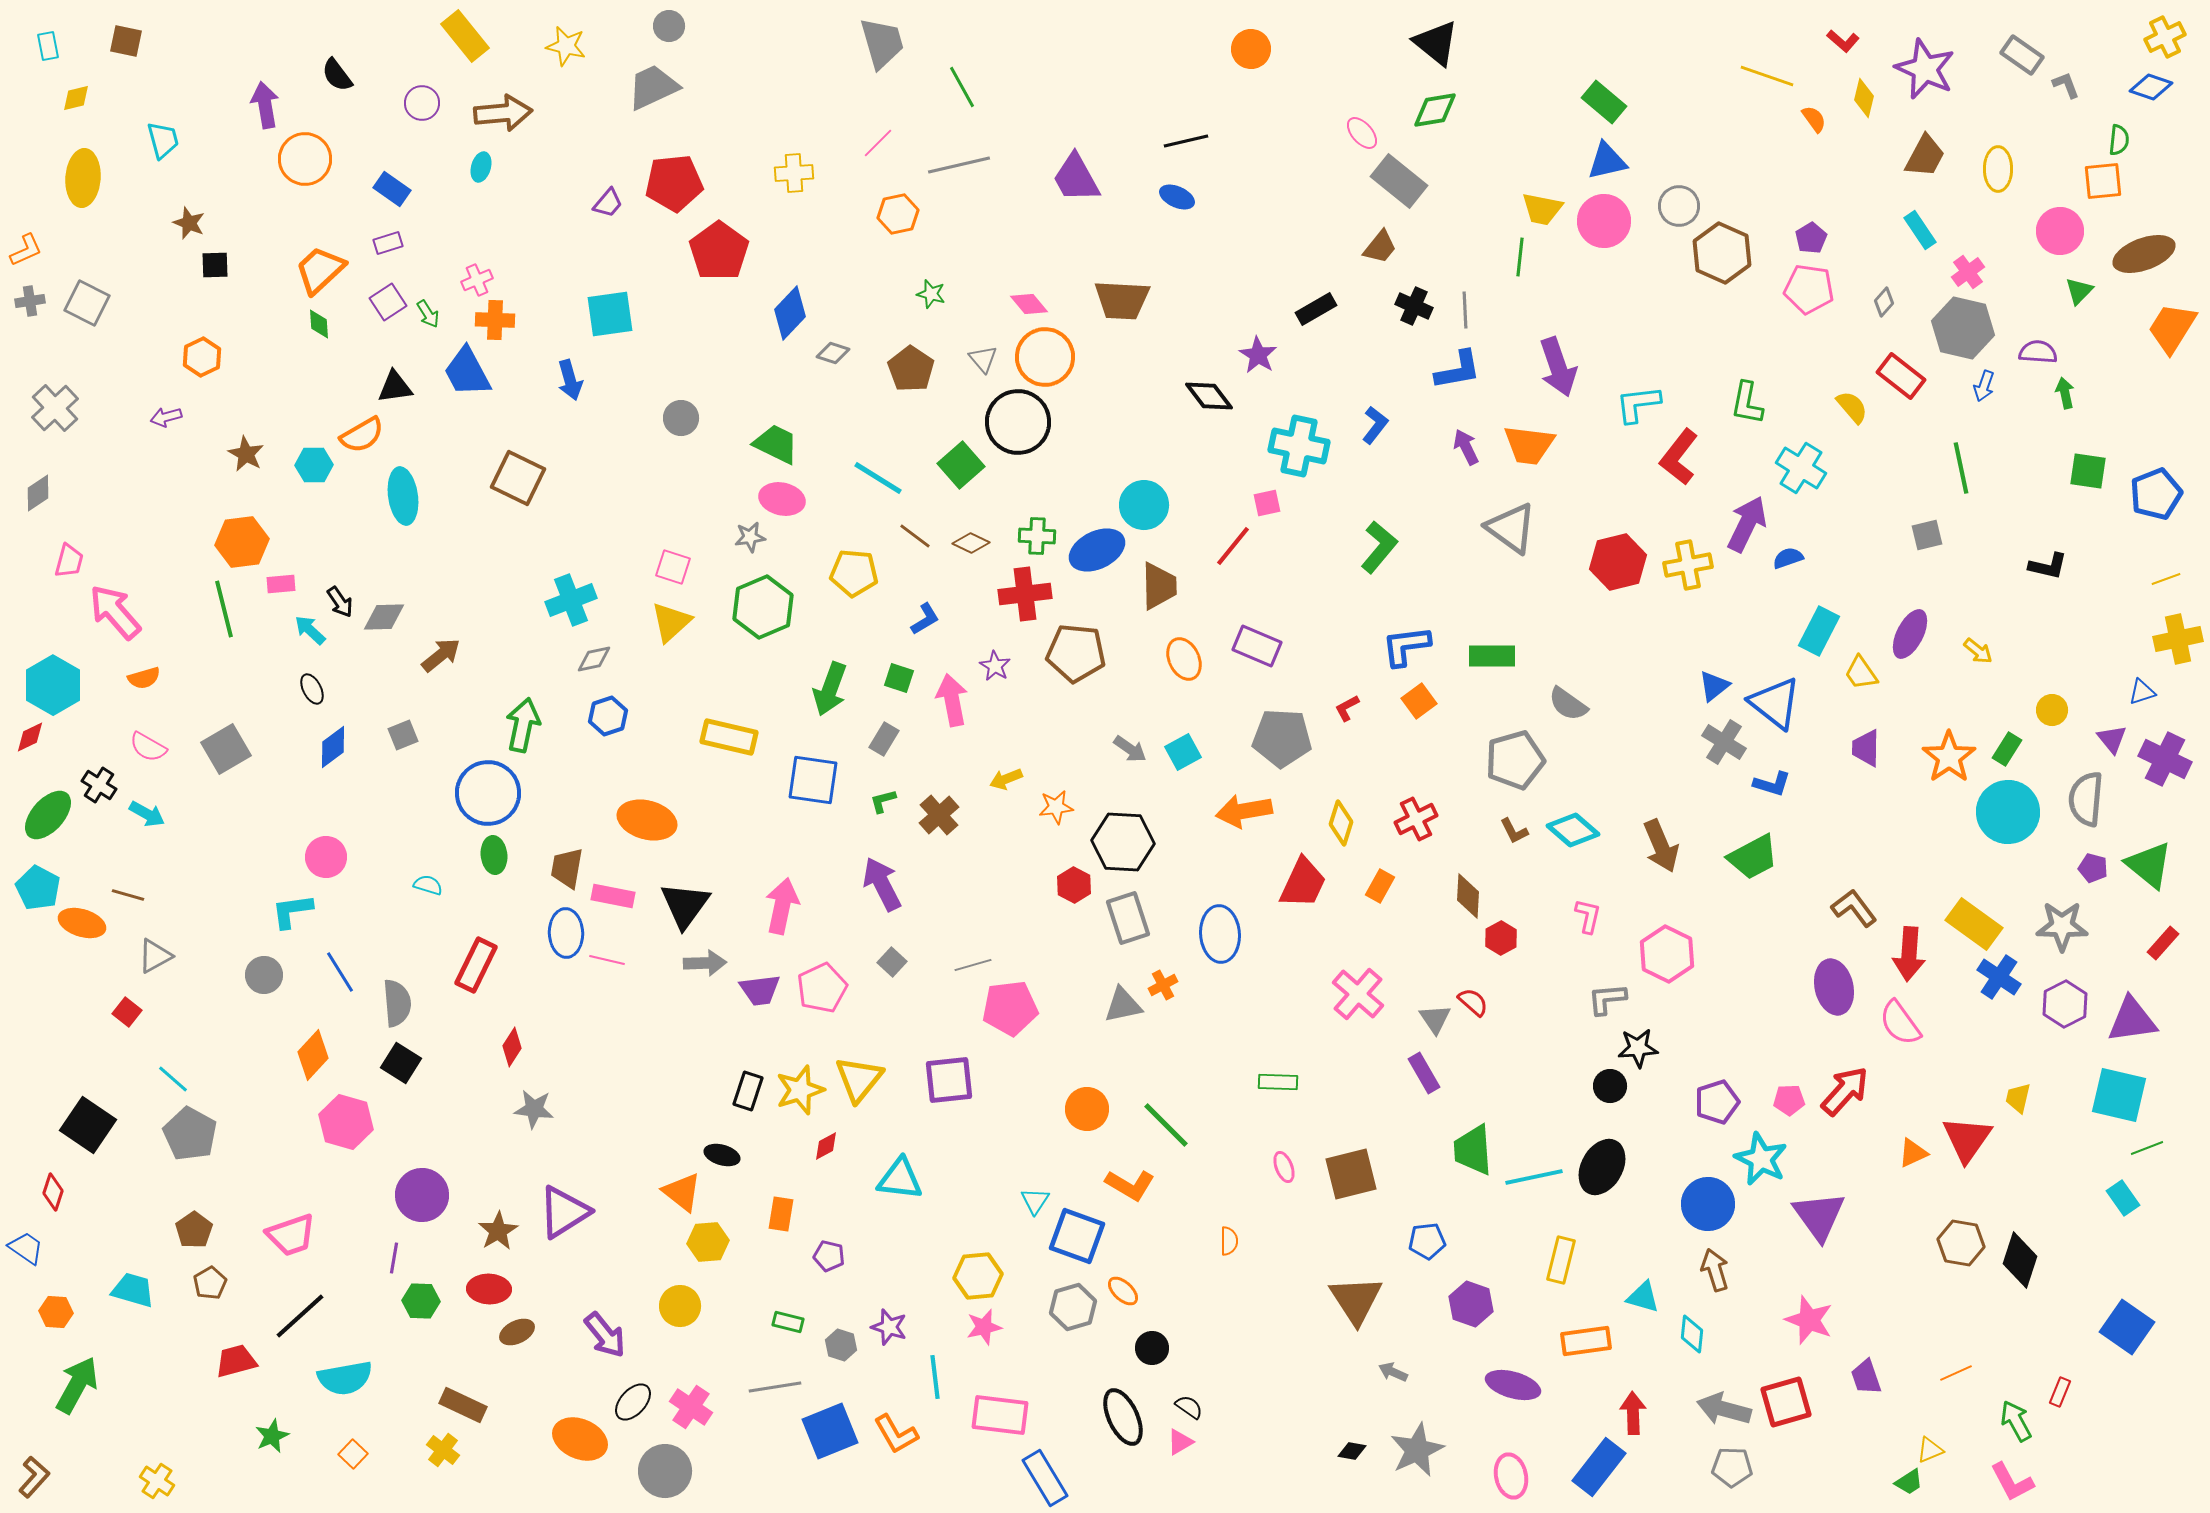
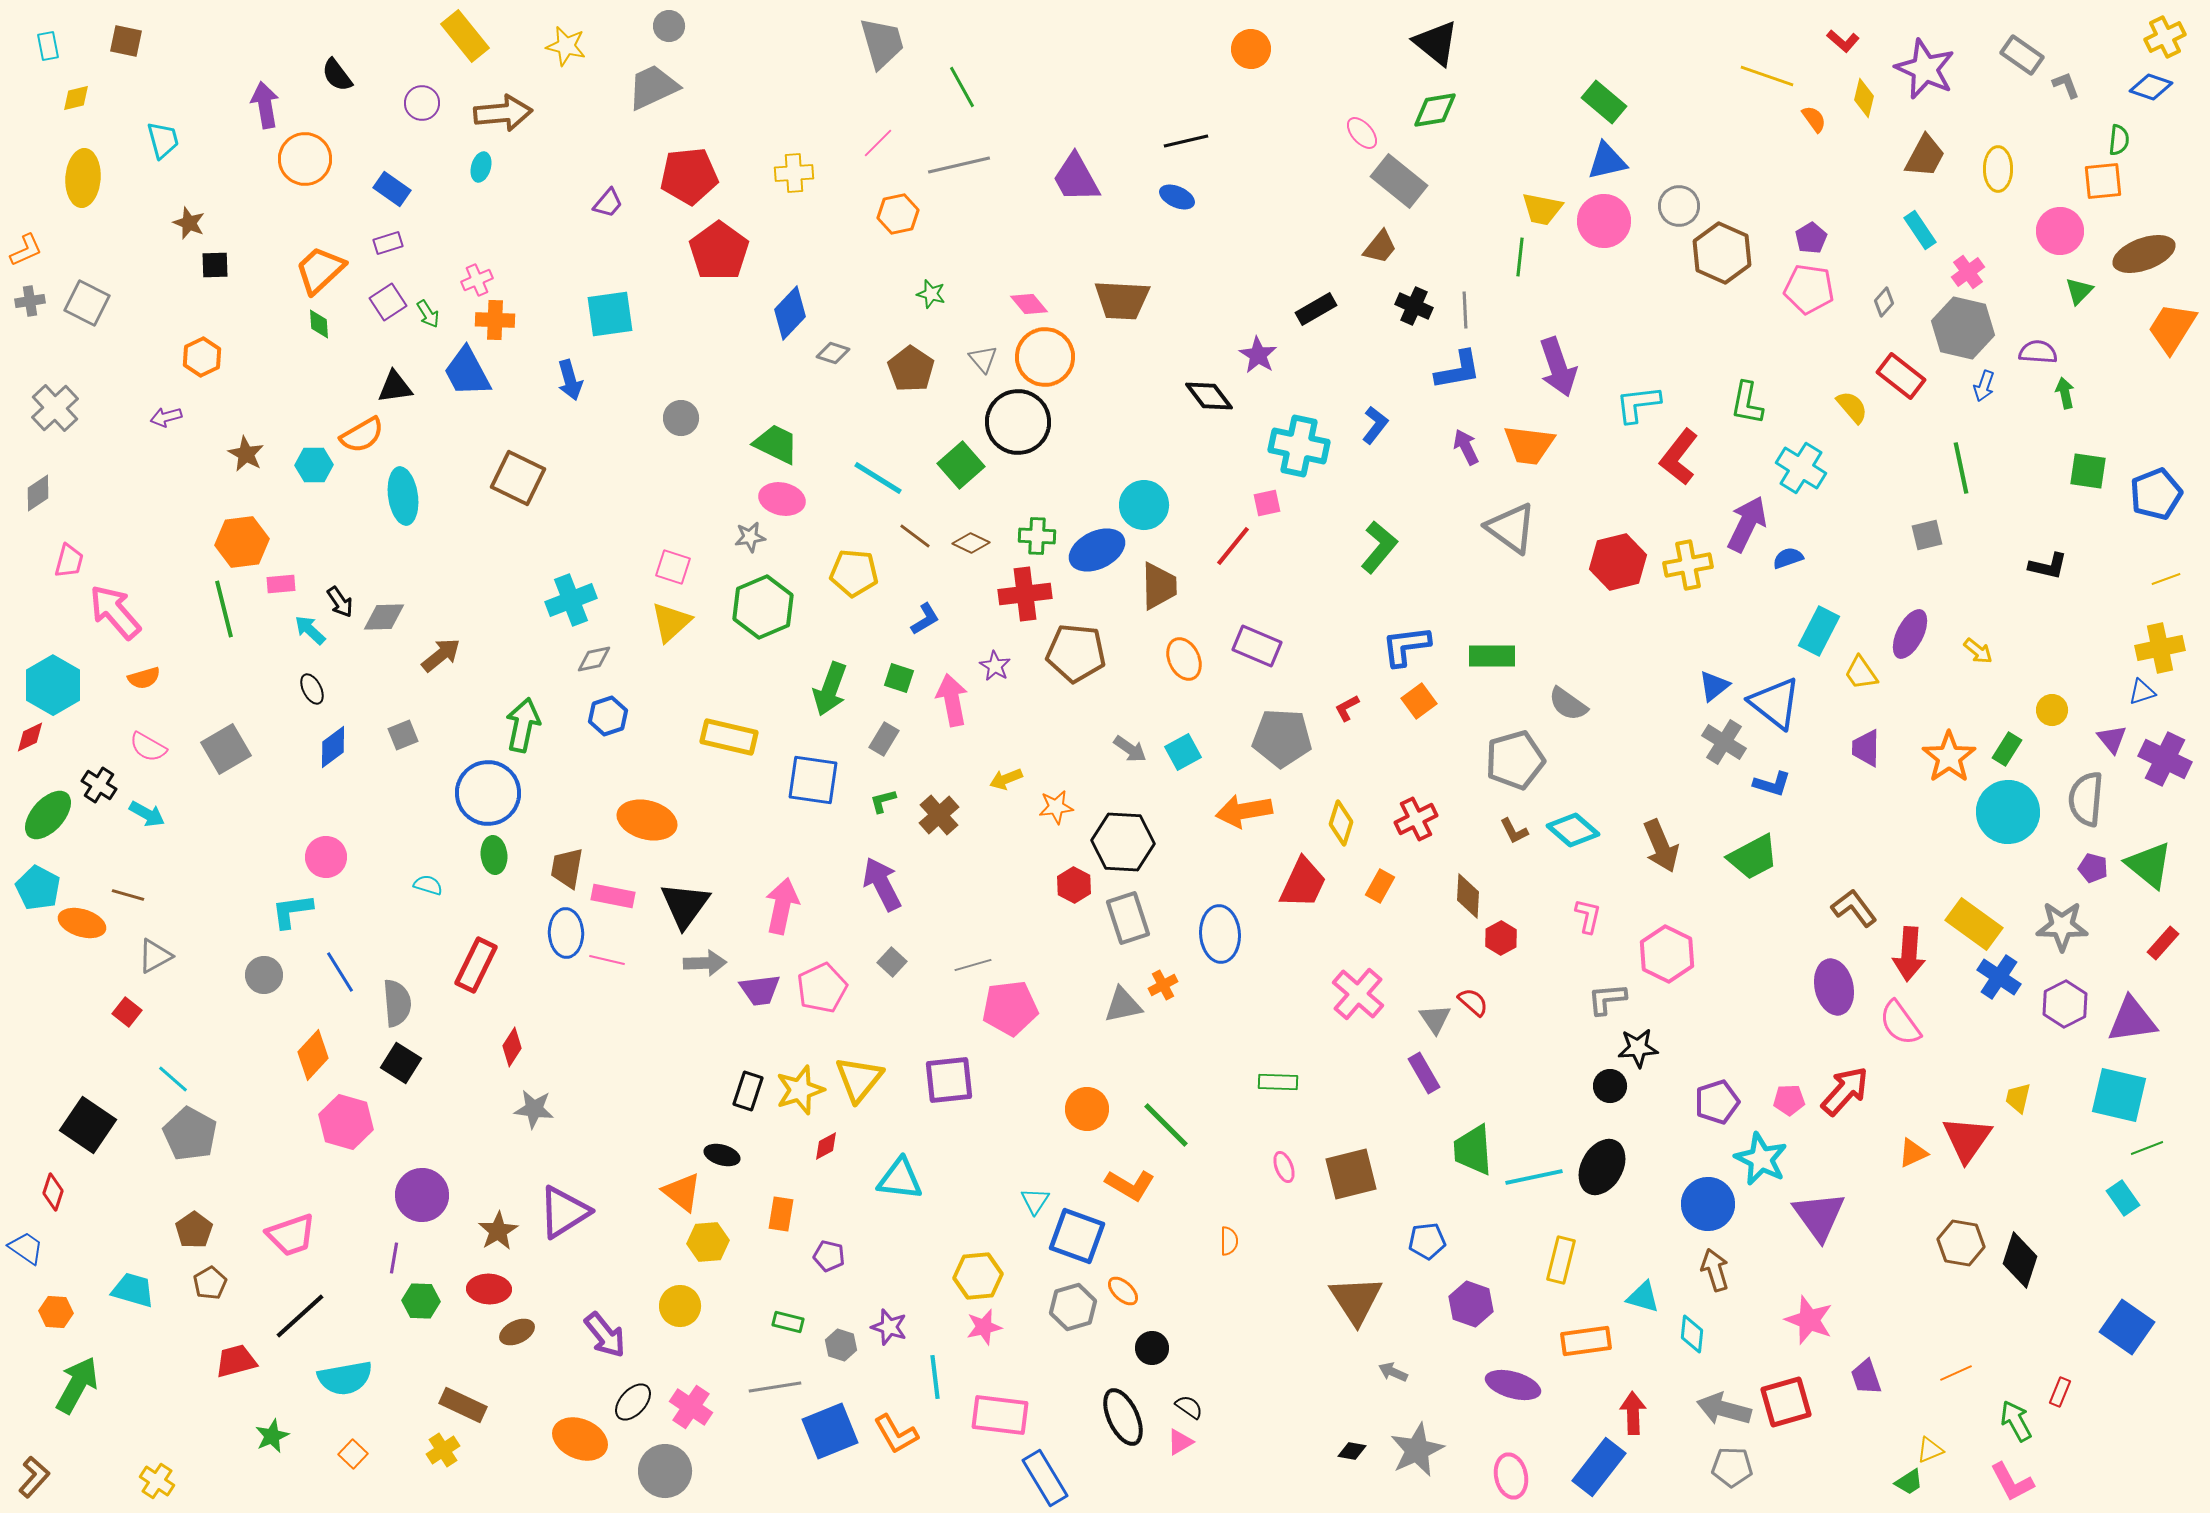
red pentagon at (674, 183): moved 15 px right, 7 px up
yellow cross at (2178, 639): moved 18 px left, 9 px down
yellow cross at (443, 1450): rotated 20 degrees clockwise
